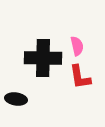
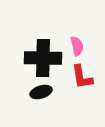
red L-shape: moved 2 px right
black ellipse: moved 25 px right, 7 px up; rotated 25 degrees counterclockwise
